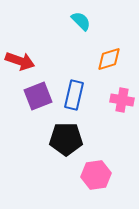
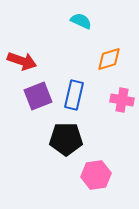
cyan semicircle: rotated 20 degrees counterclockwise
red arrow: moved 2 px right
